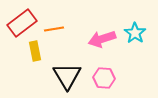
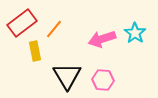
orange line: rotated 42 degrees counterclockwise
pink hexagon: moved 1 px left, 2 px down
